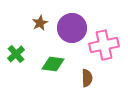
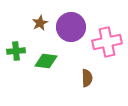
purple circle: moved 1 px left, 1 px up
pink cross: moved 3 px right, 3 px up
green cross: moved 3 px up; rotated 36 degrees clockwise
green diamond: moved 7 px left, 3 px up
